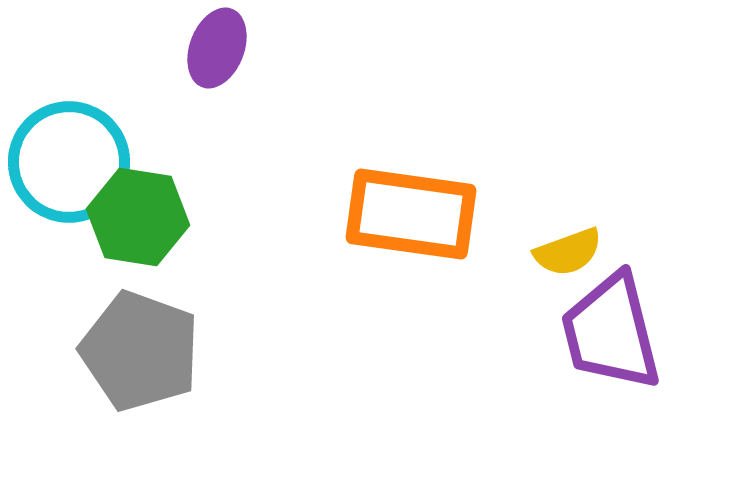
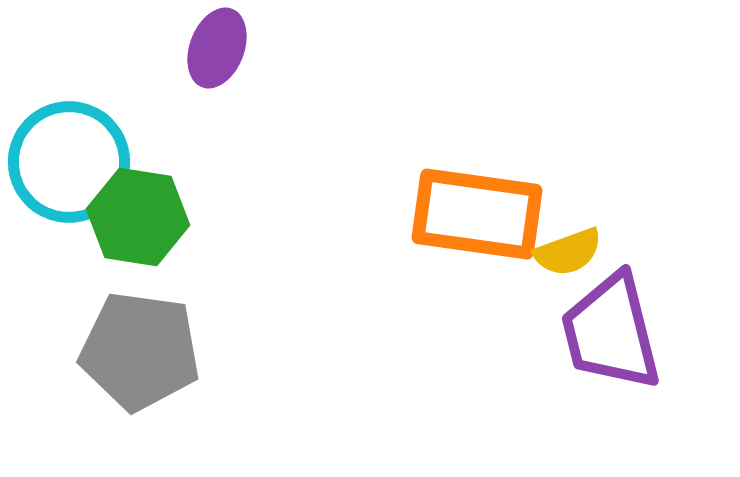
orange rectangle: moved 66 px right
gray pentagon: rotated 12 degrees counterclockwise
